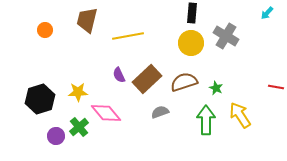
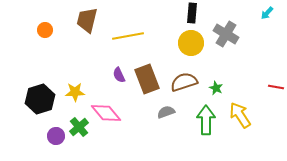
gray cross: moved 2 px up
brown rectangle: rotated 68 degrees counterclockwise
yellow star: moved 3 px left
gray semicircle: moved 6 px right
